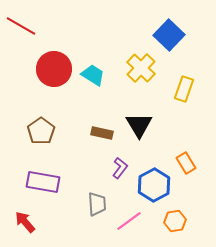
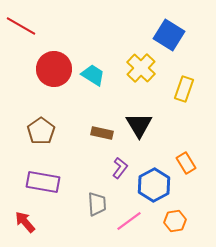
blue square: rotated 12 degrees counterclockwise
